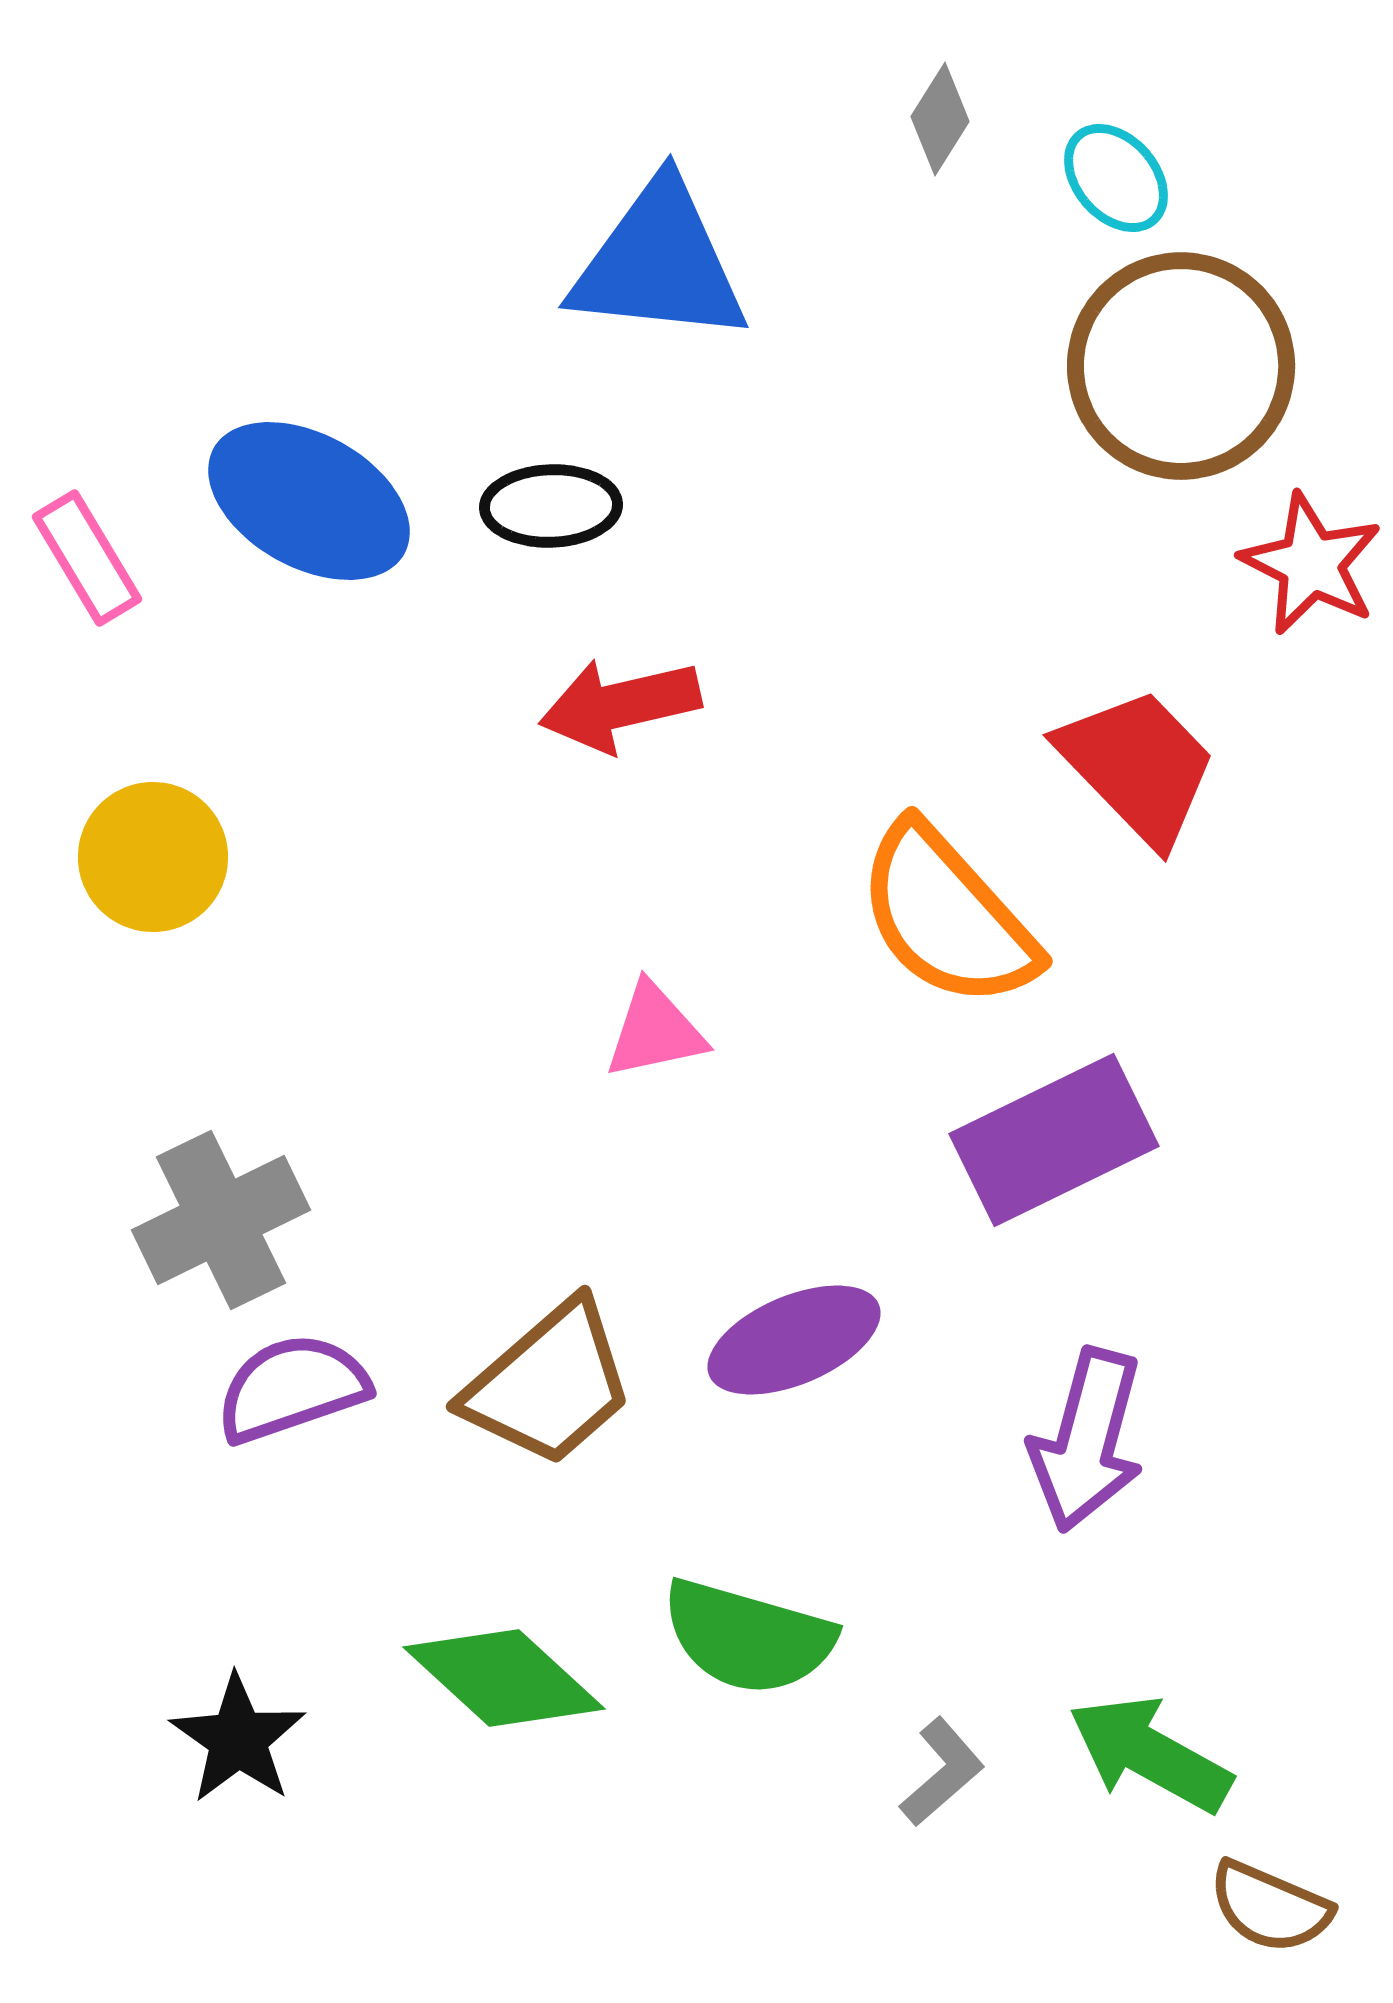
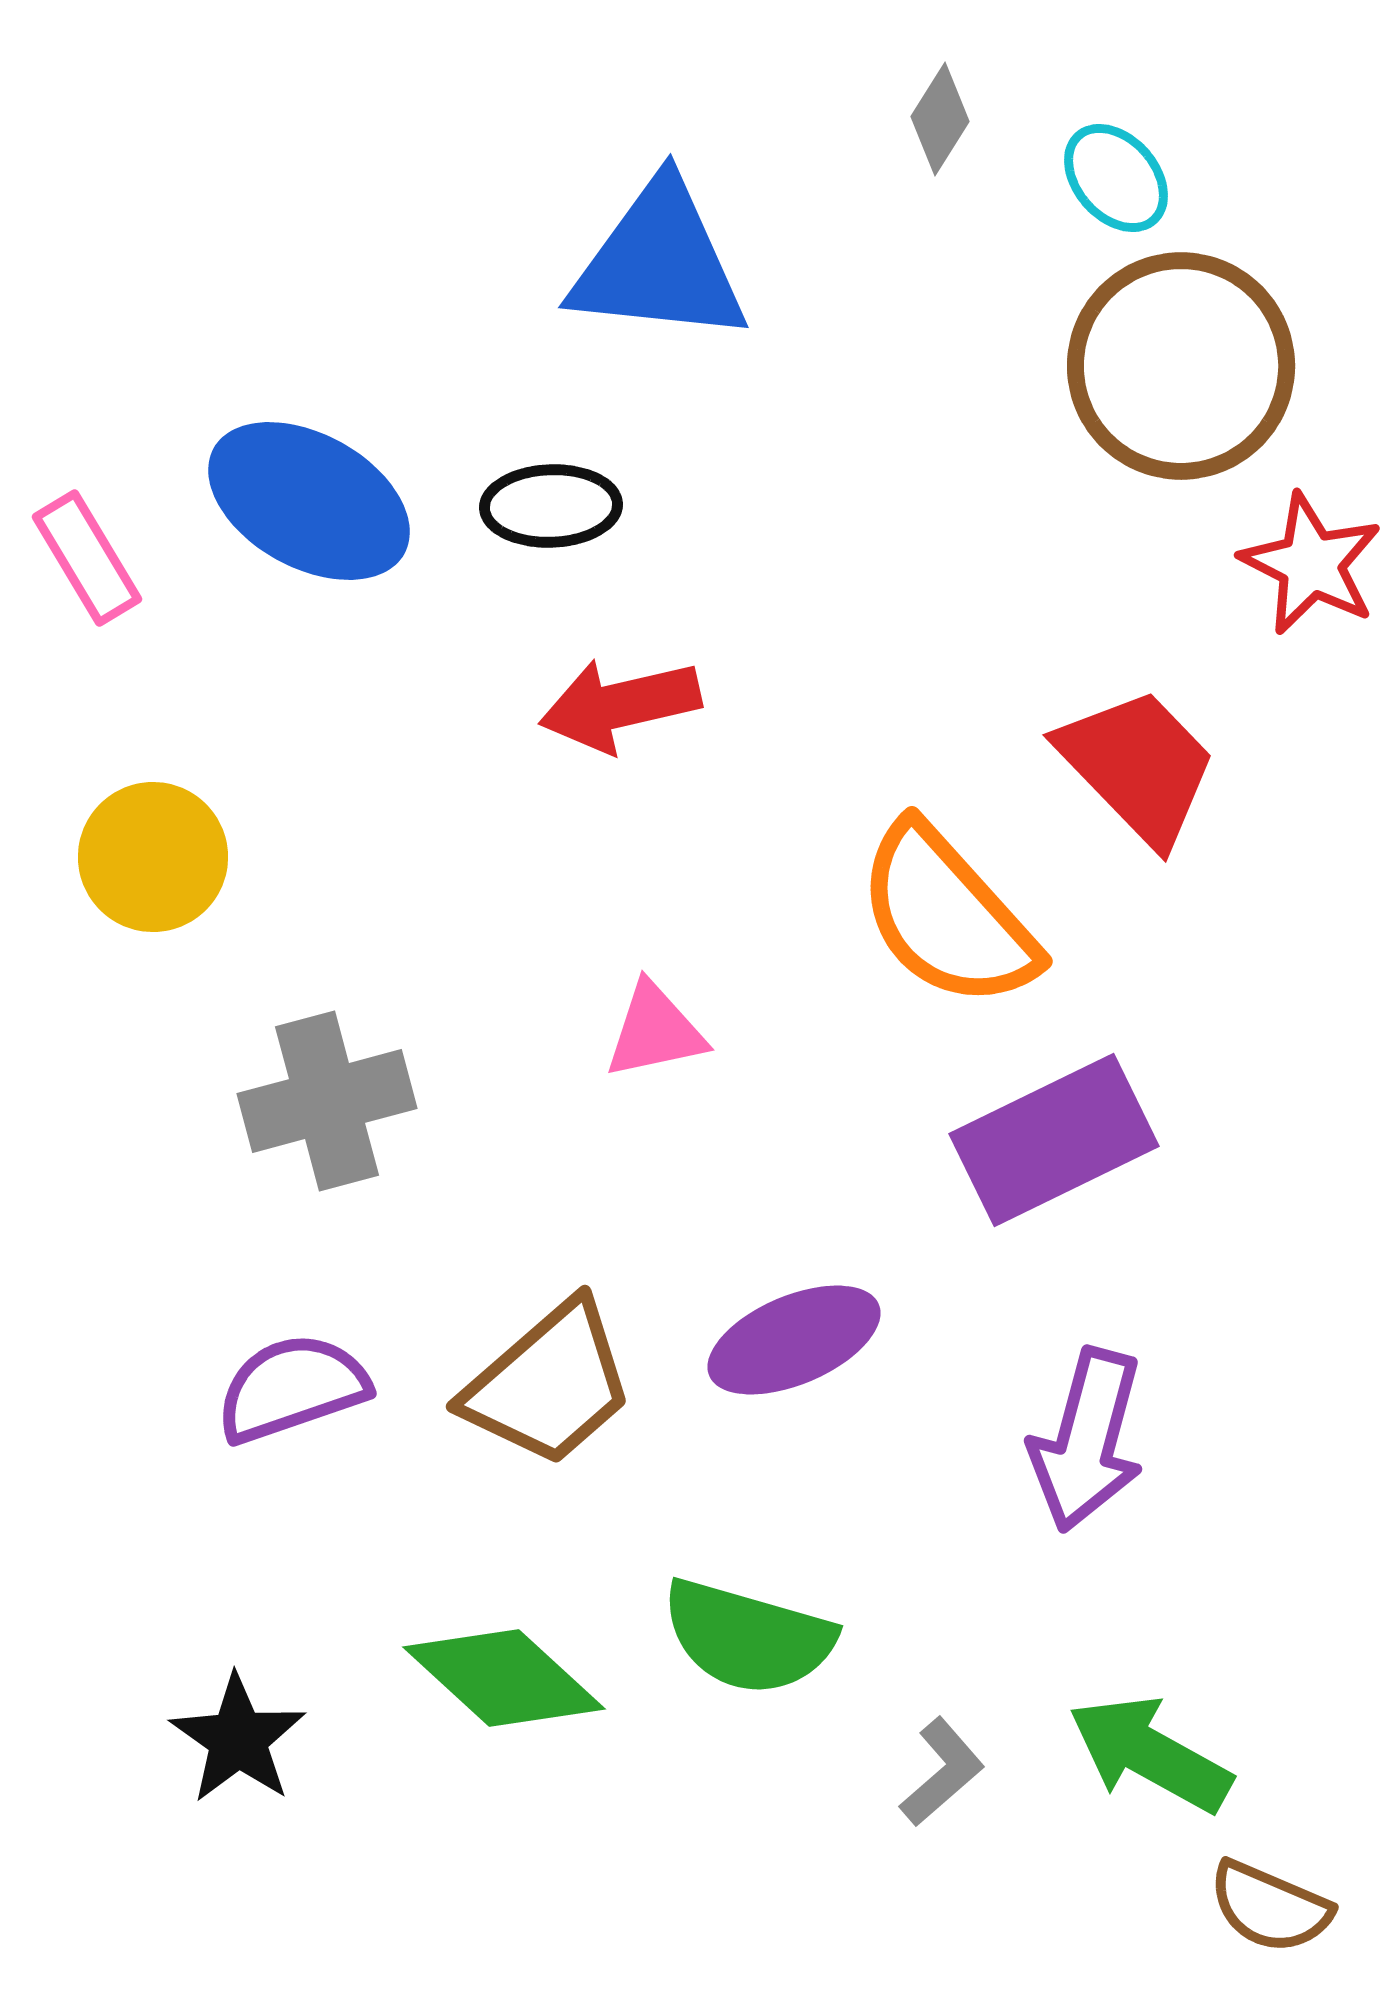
gray cross: moved 106 px right, 119 px up; rotated 11 degrees clockwise
